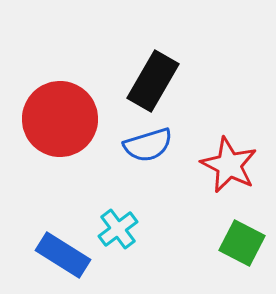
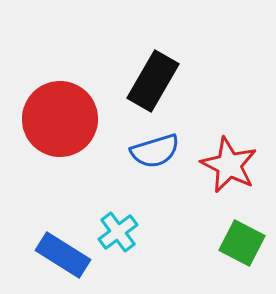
blue semicircle: moved 7 px right, 6 px down
cyan cross: moved 3 px down
